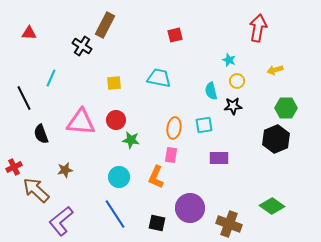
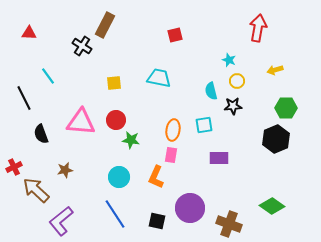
cyan line: moved 3 px left, 2 px up; rotated 60 degrees counterclockwise
orange ellipse: moved 1 px left, 2 px down
black square: moved 2 px up
